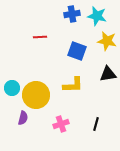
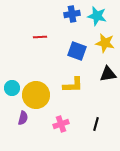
yellow star: moved 2 px left, 2 px down
